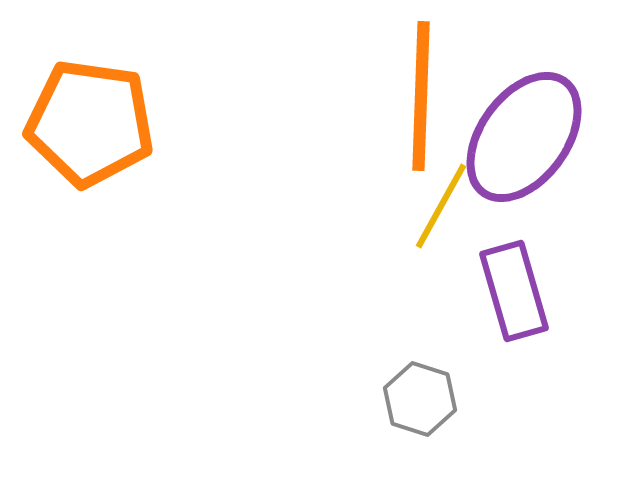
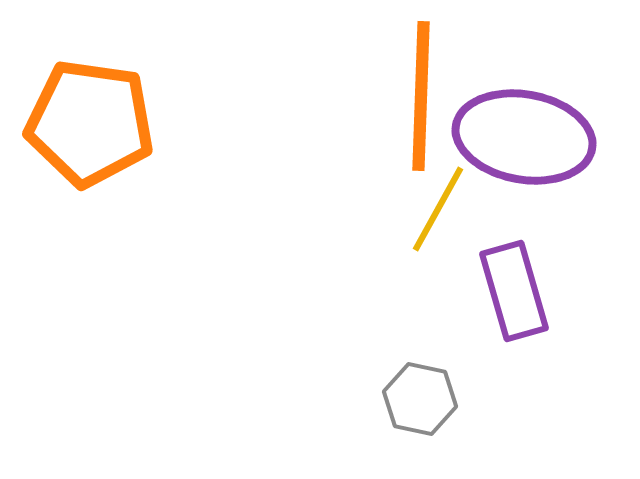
purple ellipse: rotated 64 degrees clockwise
yellow line: moved 3 px left, 3 px down
gray hexagon: rotated 6 degrees counterclockwise
